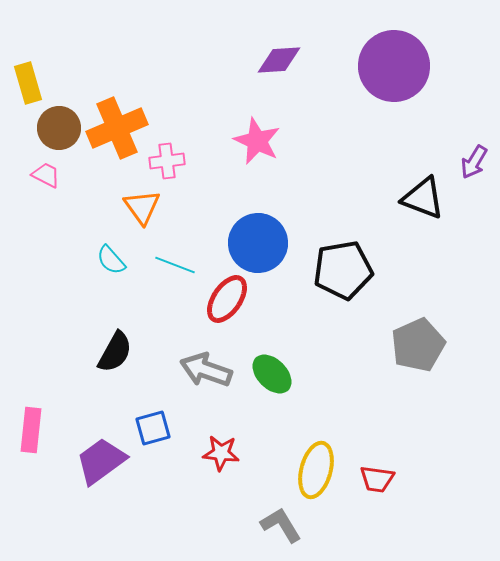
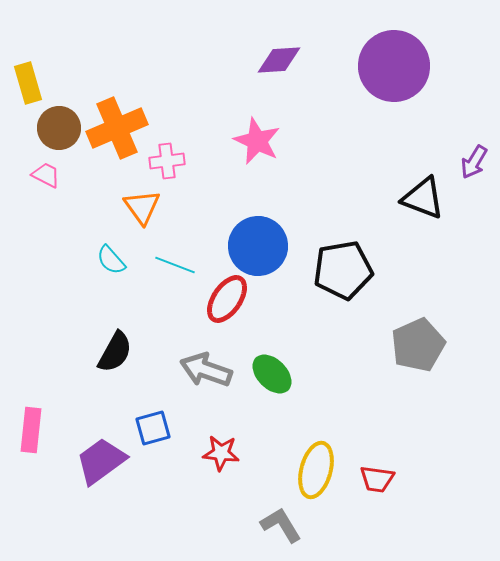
blue circle: moved 3 px down
